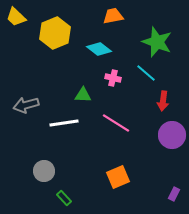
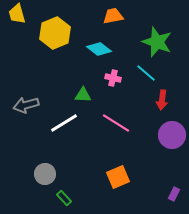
yellow trapezoid: moved 1 px right, 3 px up; rotated 30 degrees clockwise
red arrow: moved 1 px left, 1 px up
white line: rotated 24 degrees counterclockwise
gray circle: moved 1 px right, 3 px down
